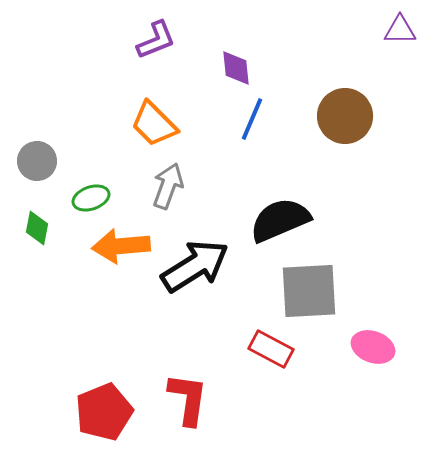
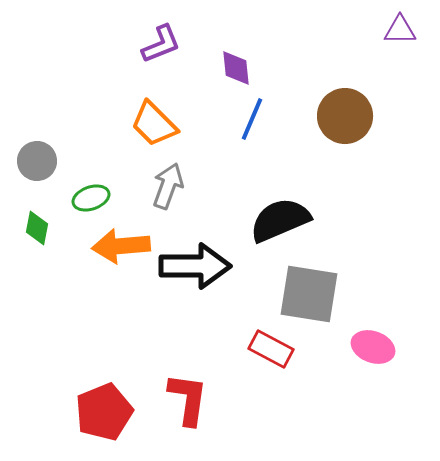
purple L-shape: moved 5 px right, 4 px down
black arrow: rotated 32 degrees clockwise
gray square: moved 3 px down; rotated 12 degrees clockwise
